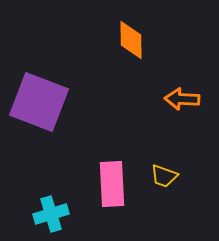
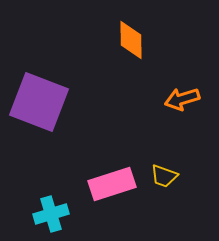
orange arrow: rotated 20 degrees counterclockwise
pink rectangle: rotated 75 degrees clockwise
